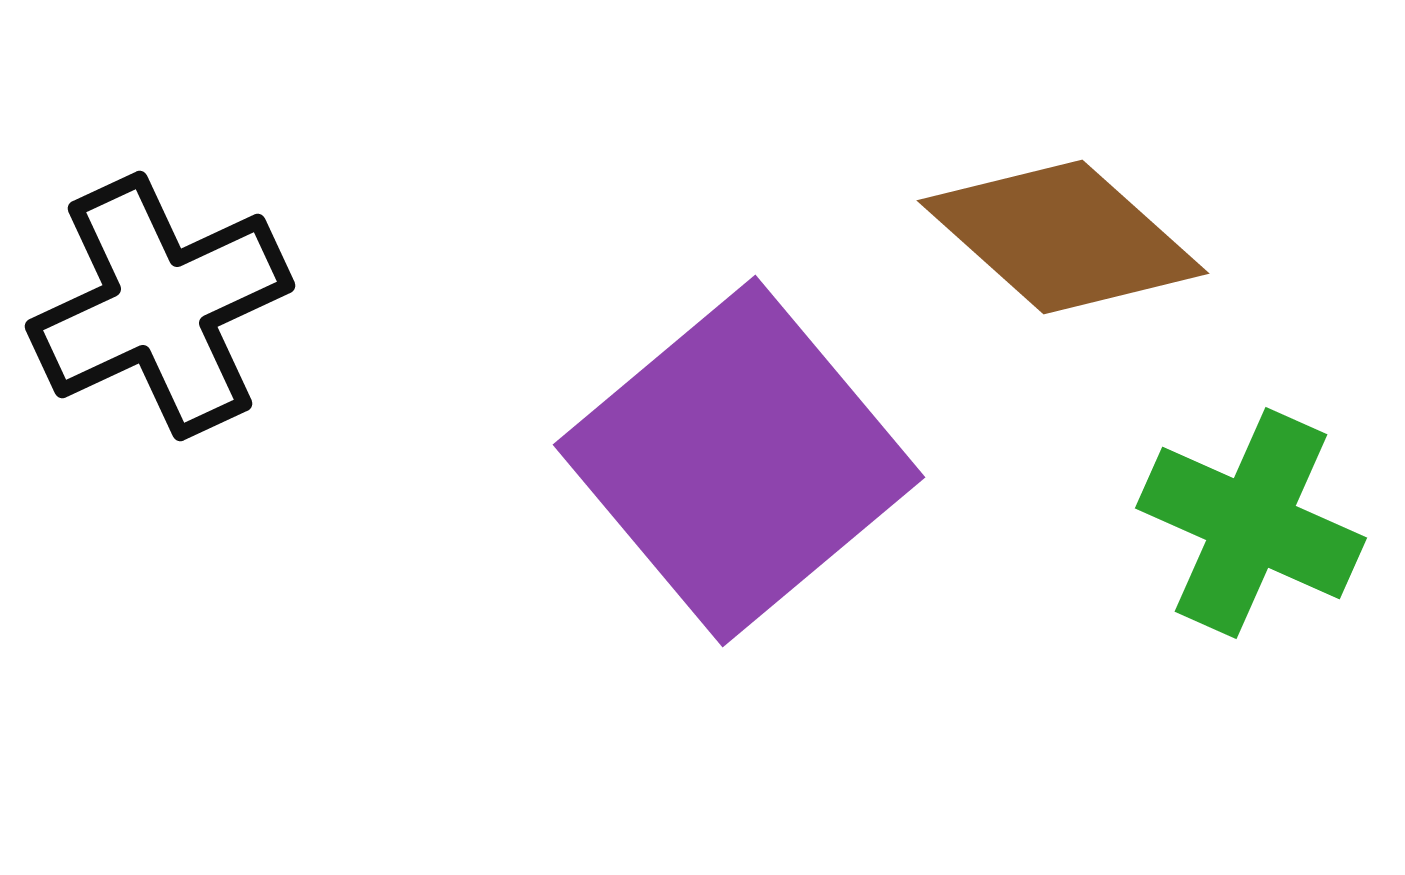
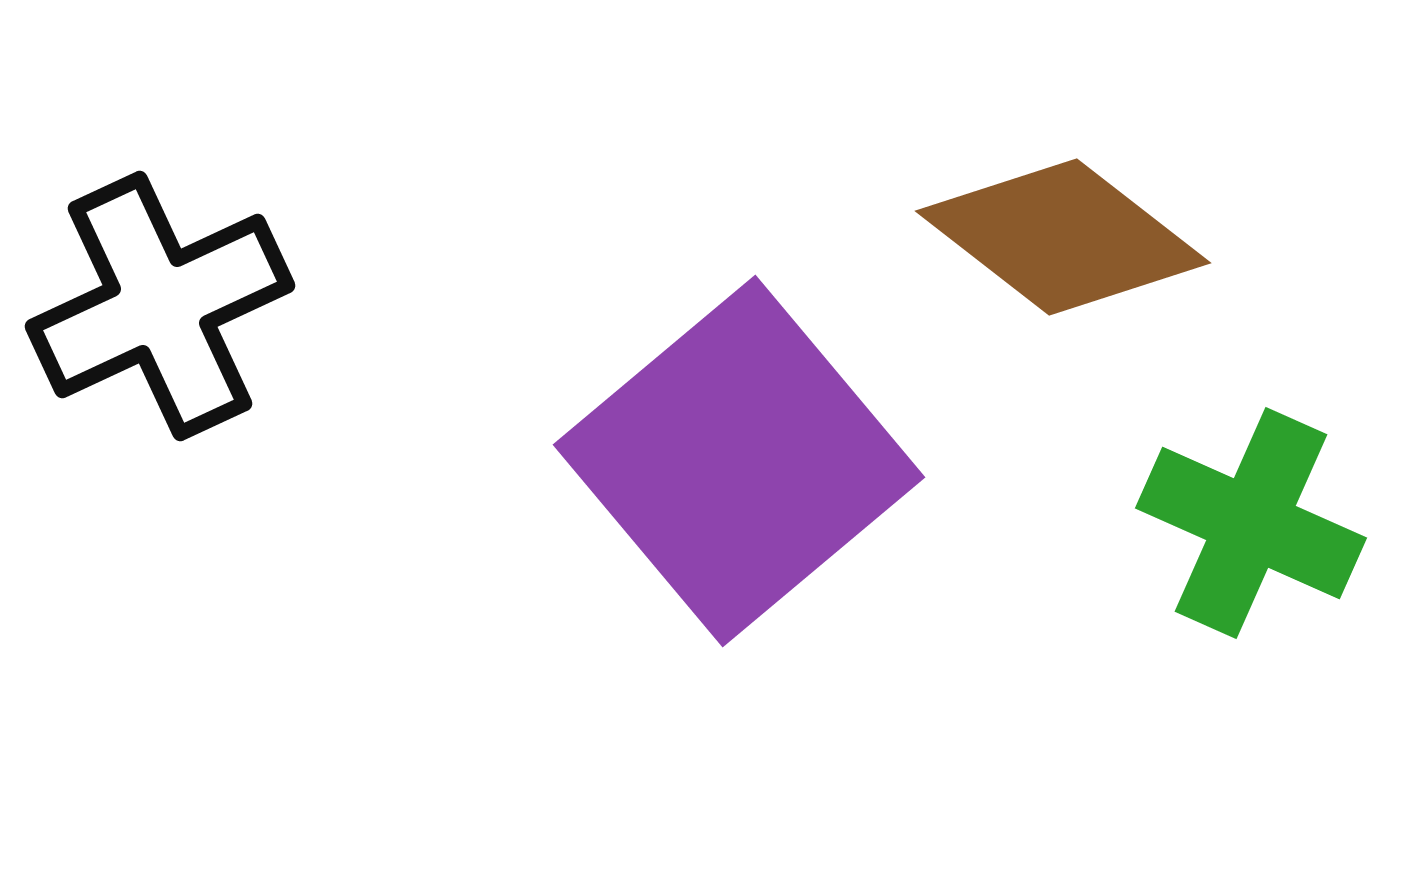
brown diamond: rotated 4 degrees counterclockwise
